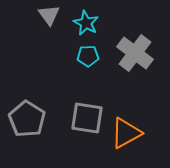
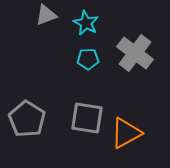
gray triangle: moved 3 px left; rotated 45 degrees clockwise
cyan pentagon: moved 3 px down
